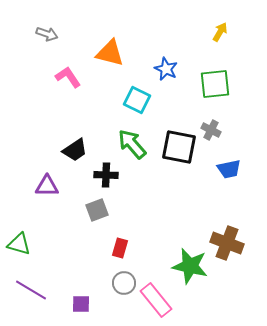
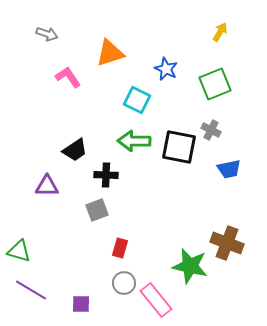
orange triangle: rotated 32 degrees counterclockwise
green square: rotated 16 degrees counterclockwise
green arrow: moved 2 px right, 3 px up; rotated 48 degrees counterclockwise
green triangle: moved 7 px down
